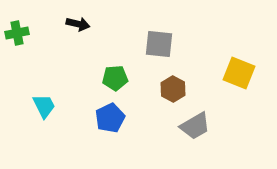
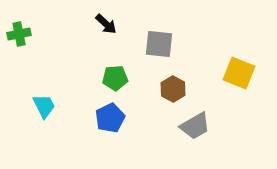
black arrow: moved 28 px right; rotated 30 degrees clockwise
green cross: moved 2 px right, 1 px down
